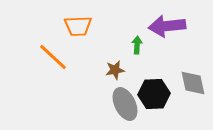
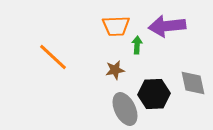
orange trapezoid: moved 38 px right
gray ellipse: moved 5 px down
